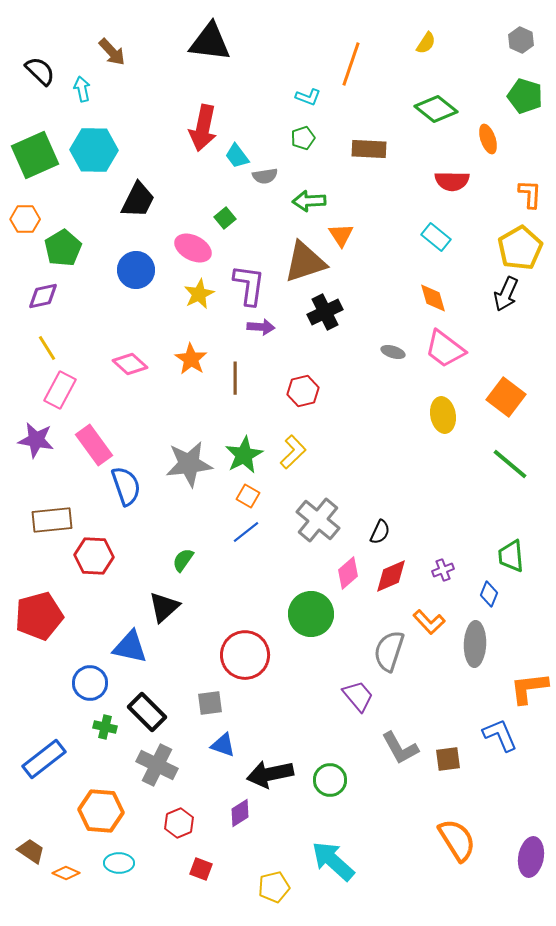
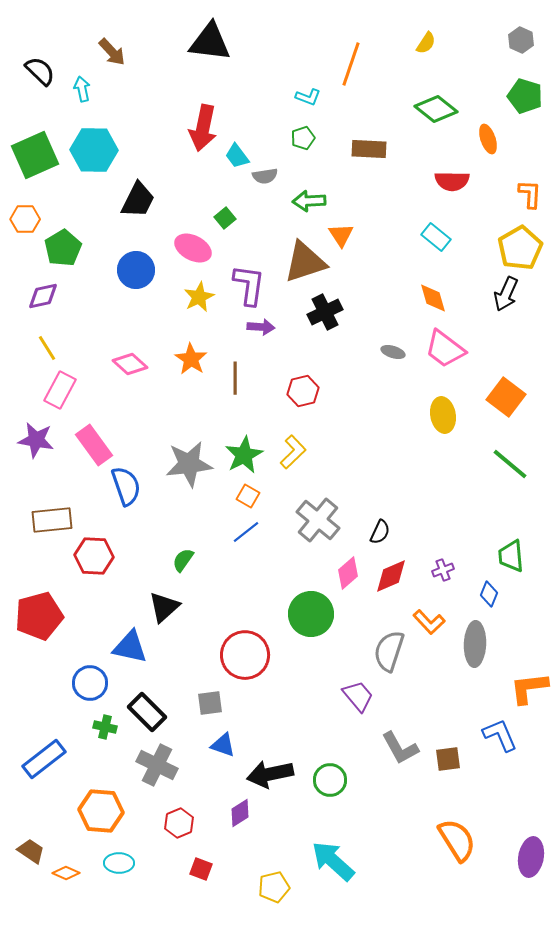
yellow star at (199, 294): moved 3 px down
